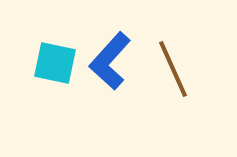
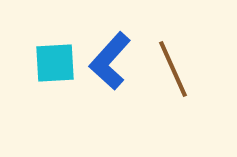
cyan square: rotated 15 degrees counterclockwise
